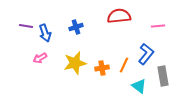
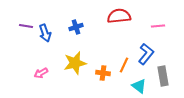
pink arrow: moved 1 px right, 15 px down
orange cross: moved 1 px right, 5 px down; rotated 16 degrees clockwise
